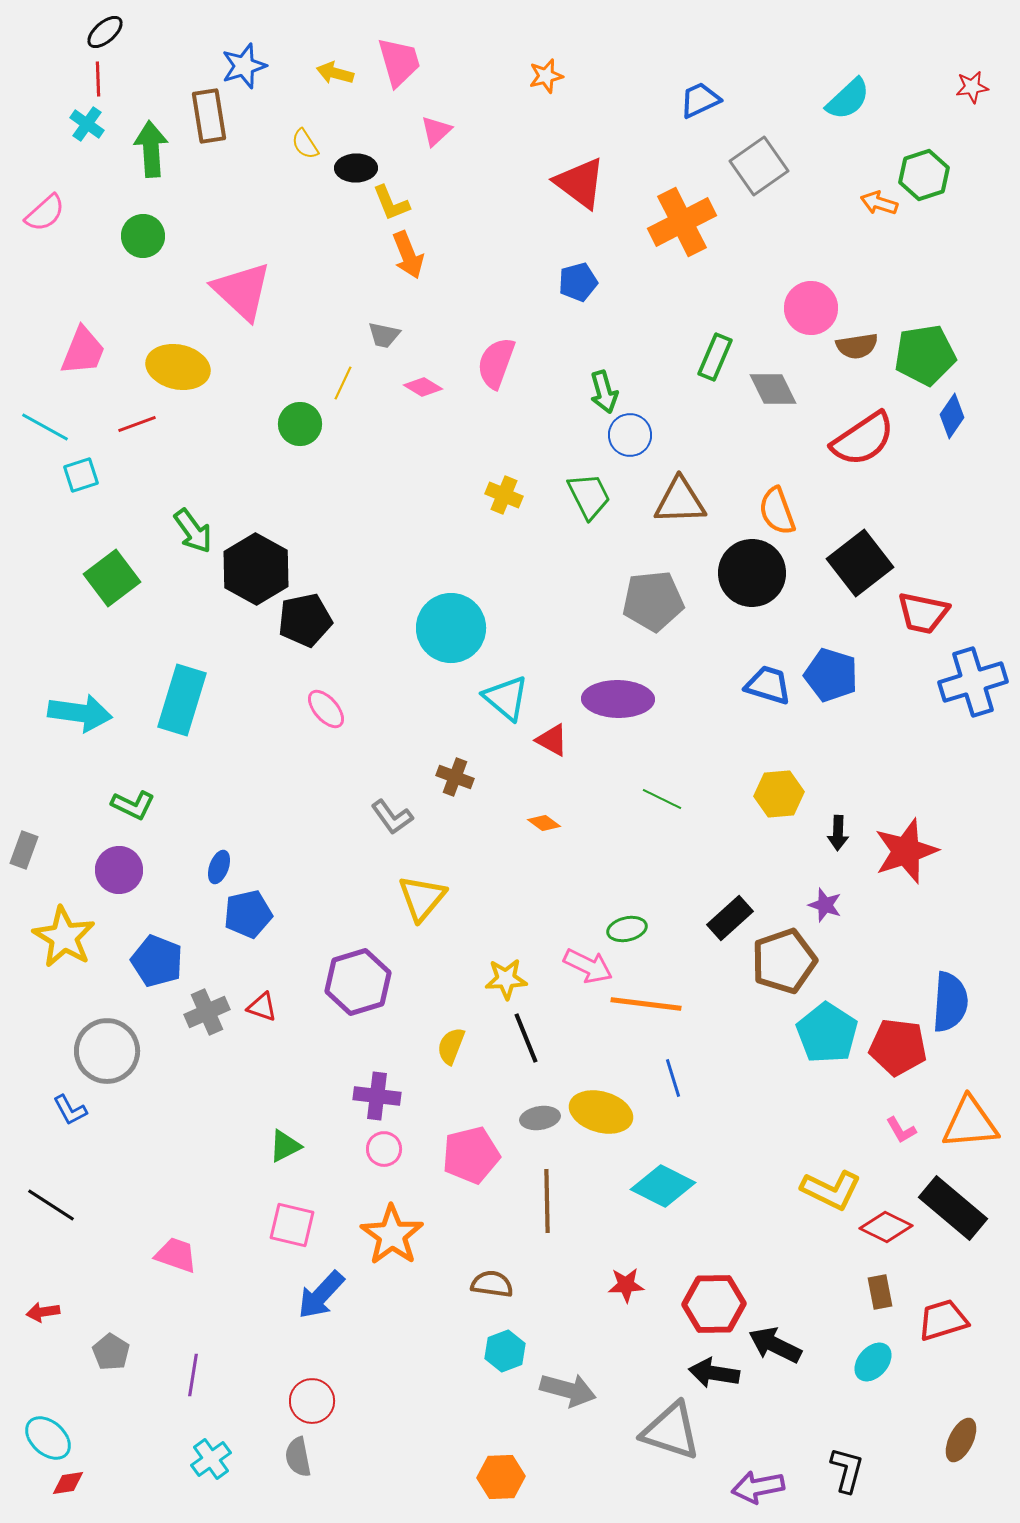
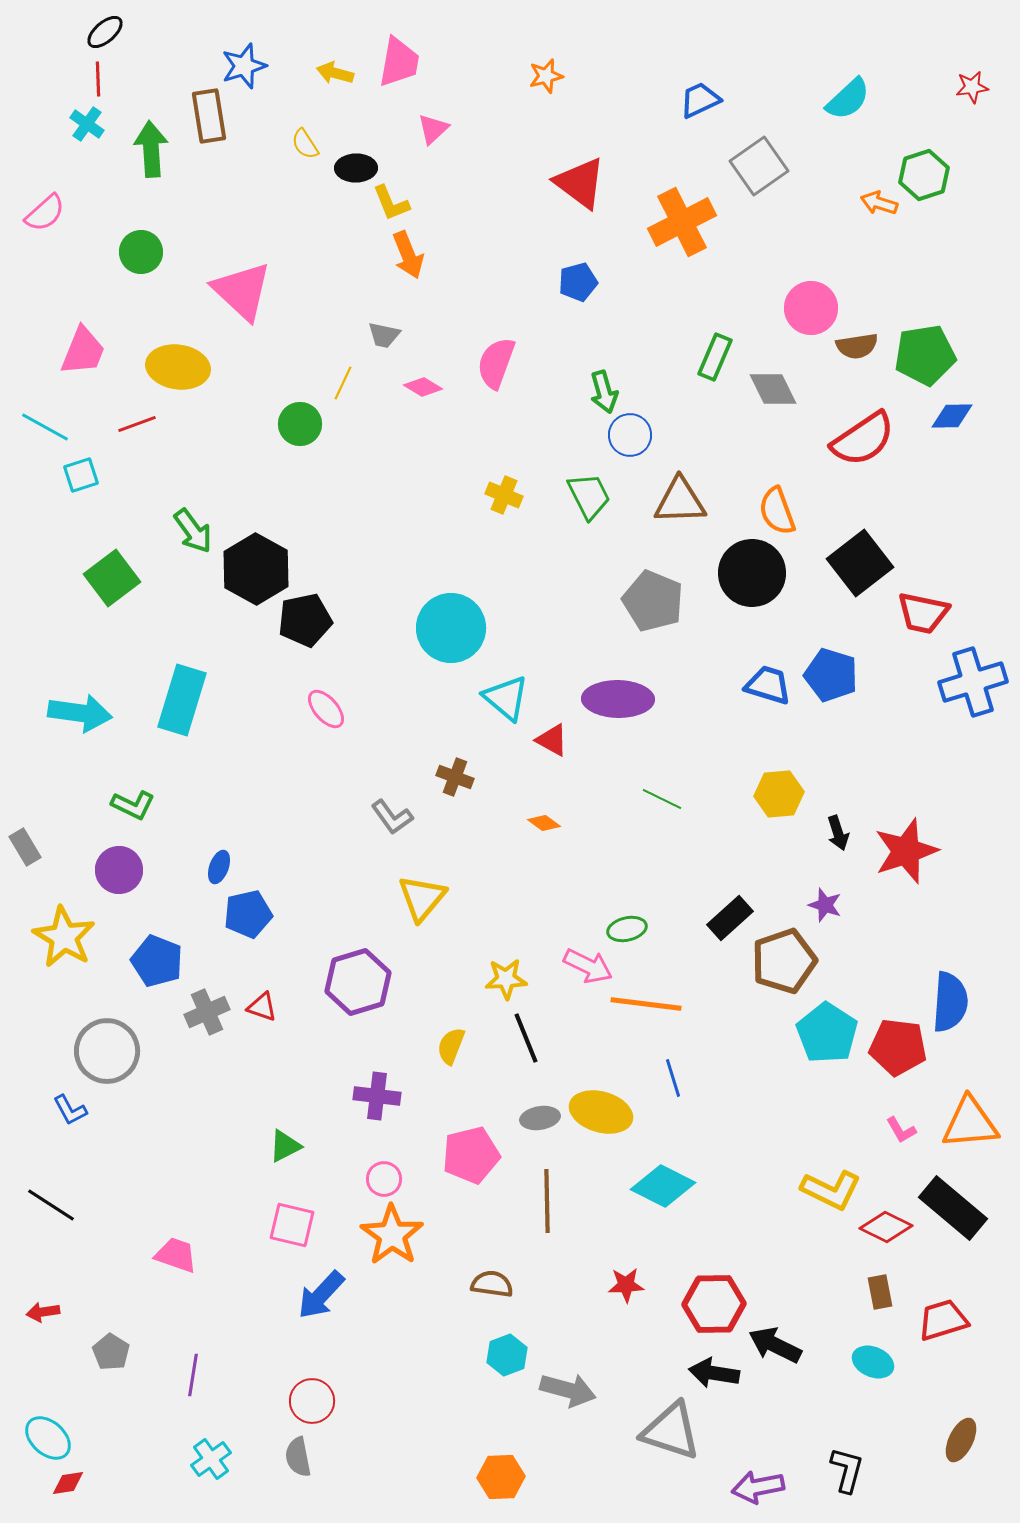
pink trapezoid at (399, 62): rotated 26 degrees clockwise
pink triangle at (436, 131): moved 3 px left, 2 px up
green circle at (143, 236): moved 2 px left, 16 px down
yellow ellipse at (178, 367): rotated 4 degrees counterclockwise
blue diamond at (952, 416): rotated 54 degrees clockwise
gray pentagon at (653, 601): rotated 28 degrees clockwise
black arrow at (838, 833): rotated 20 degrees counterclockwise
gray rectangle at (24, 850): moved 1 px right, 3 px up; rotated 51 degrees counterclockwise
pink circle at (384, 1149): moved 30 px down
cyan hexagon at (505, 1351): moved 2 px right, 4 px down
cyan ellipse at (873, 1362): rotated 72 degrees clockwise
